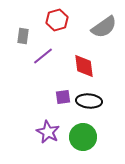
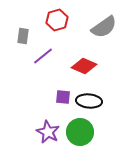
red diamond: rotated 60 degrees counterclockwise
purple square: rotated 14 degrees clockwise
green circle: moved 3 px left, 5 px up
